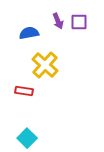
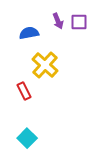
red rectangle: rotated 54 degrees clockwise
